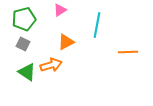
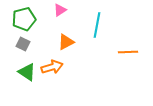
orange arrow: moved 1 px right, 2 px down
